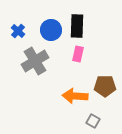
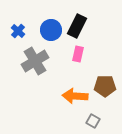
black rectangle: rotated 25 degrees clockwise
